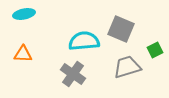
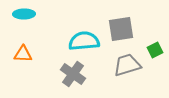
cyan ellipse: rotated 10 degrees clockwise
gray square: rotated 32 degrees counterclockwise
gray trapezoid: moved 2 px up
